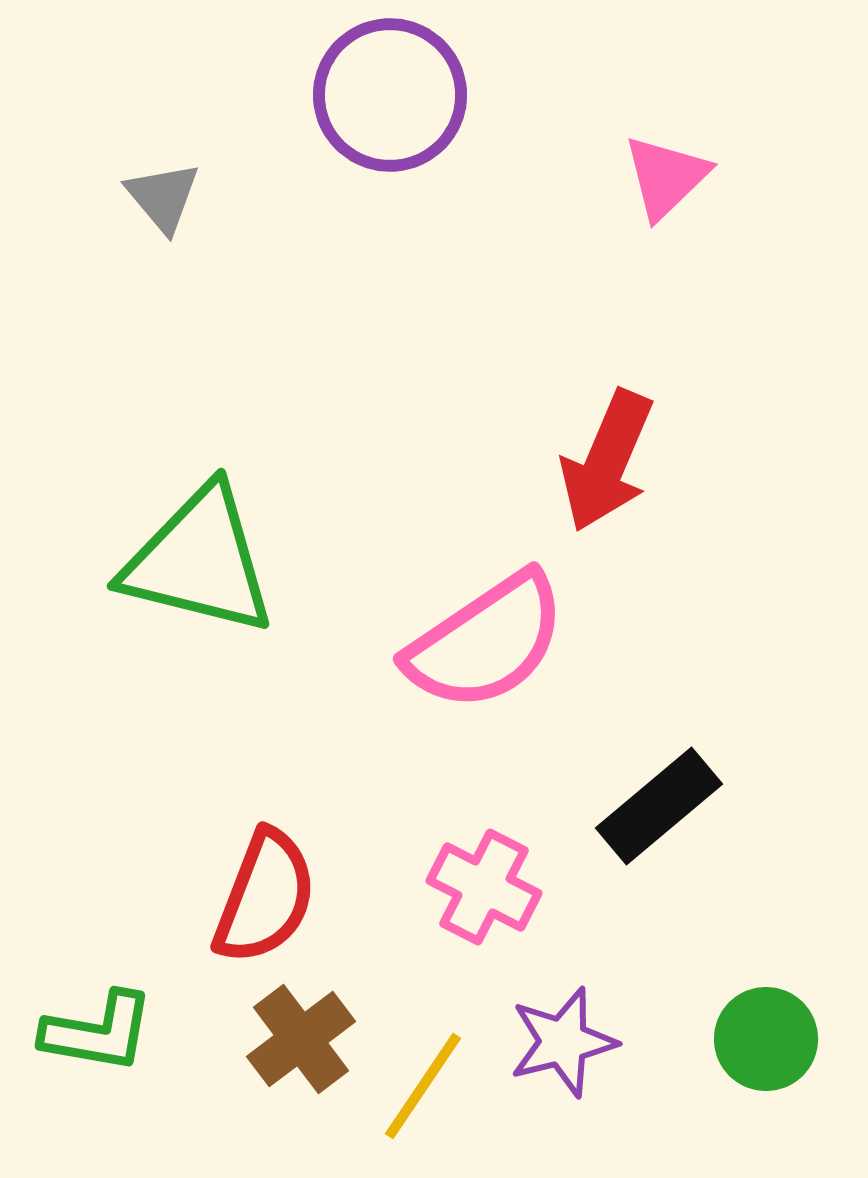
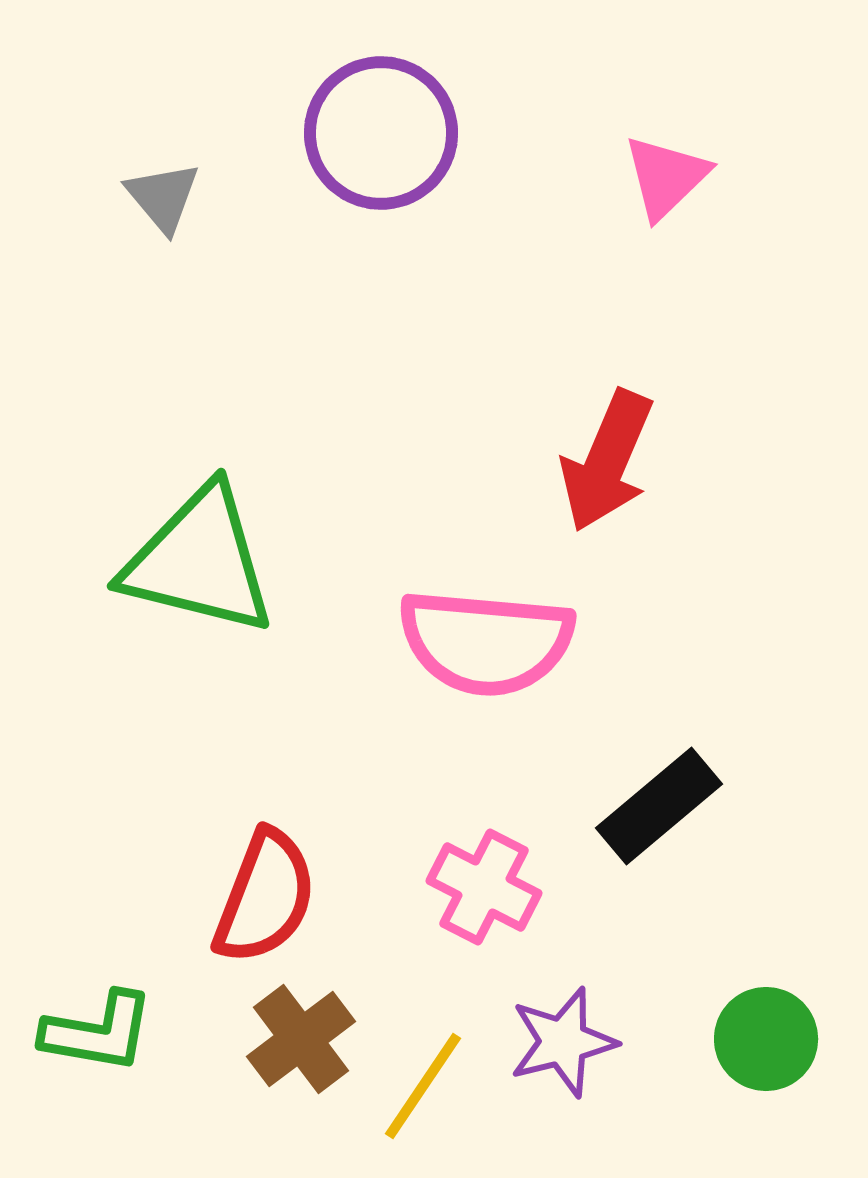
purple circle: moved 9 px left, 38 px down
pink semicircle: rotated 39 degrees clockwise
